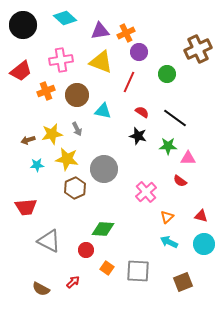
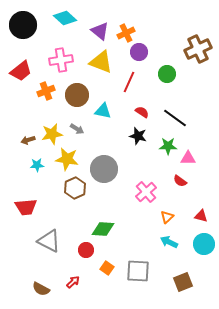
purple triangle at (100, 31): rotated 48 degrees clockwise
gray arrow at (77, 129): rotated 32 degrees counterclockwise
